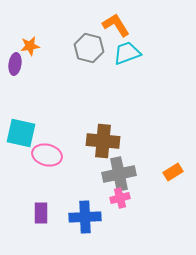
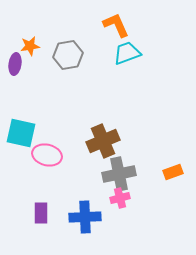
orange L-shape: rotated 8 degrees clockwise
gray hexagon: moved 21 px left, 7 px down; rotated 24 degrees counterclockwise
brown cross: rotated 28 degrees counterclockwise
orange rectangle: rotated 12 degrees clockwise
